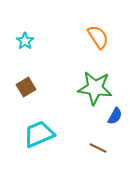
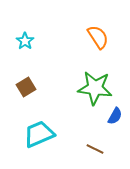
brown line: moved 3 px left, 1 px down
